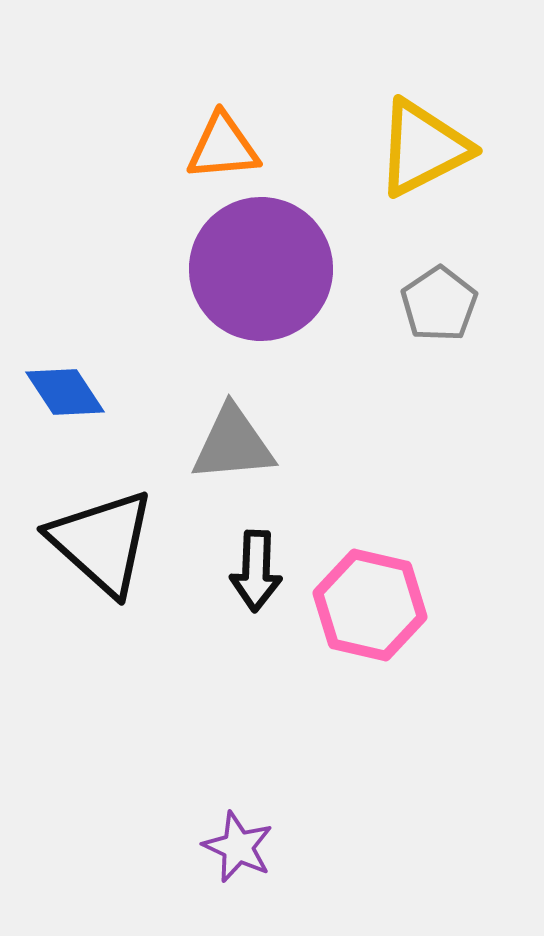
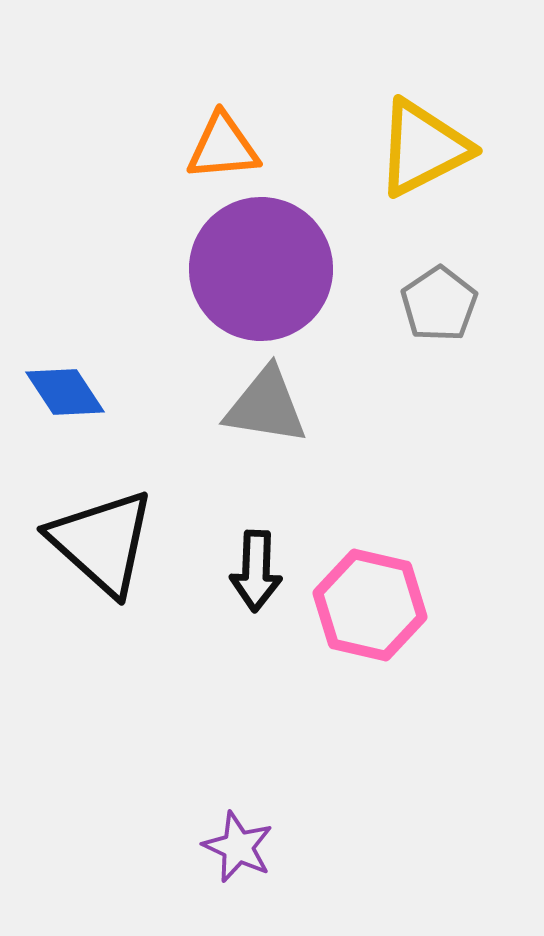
gray triangle: moved 33 px right, 38 px up; rotated 14 degrees clockwise
